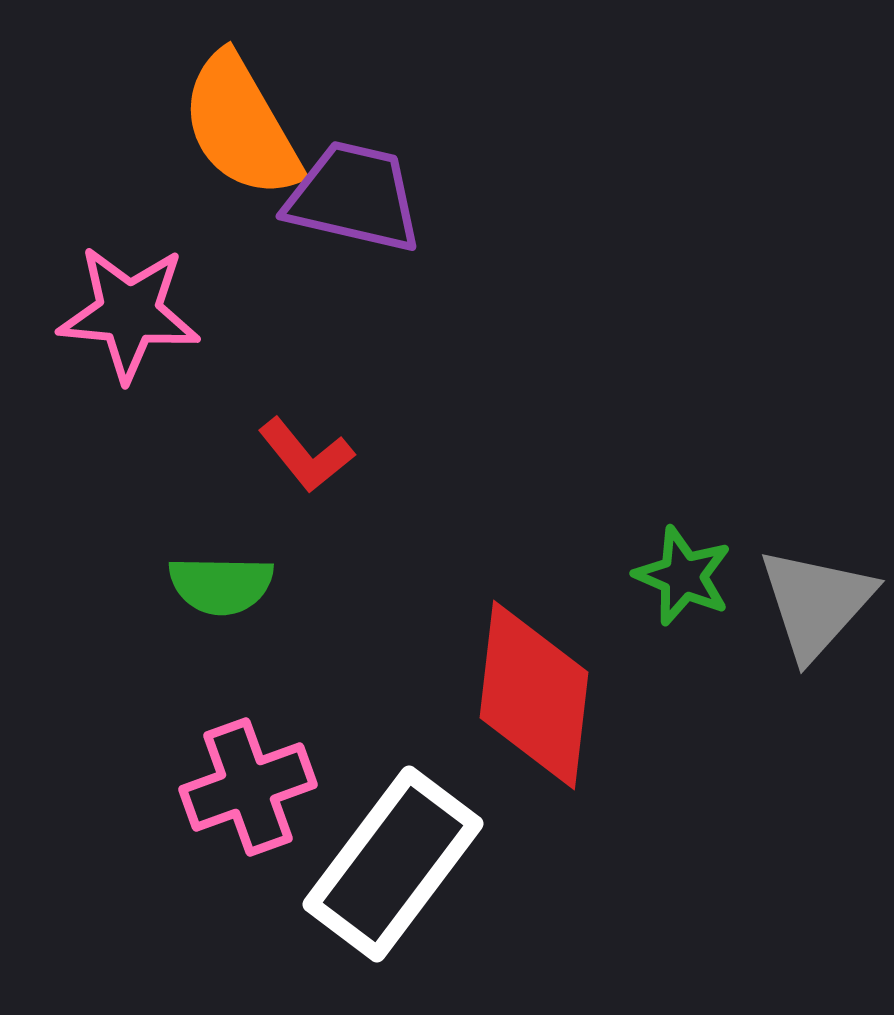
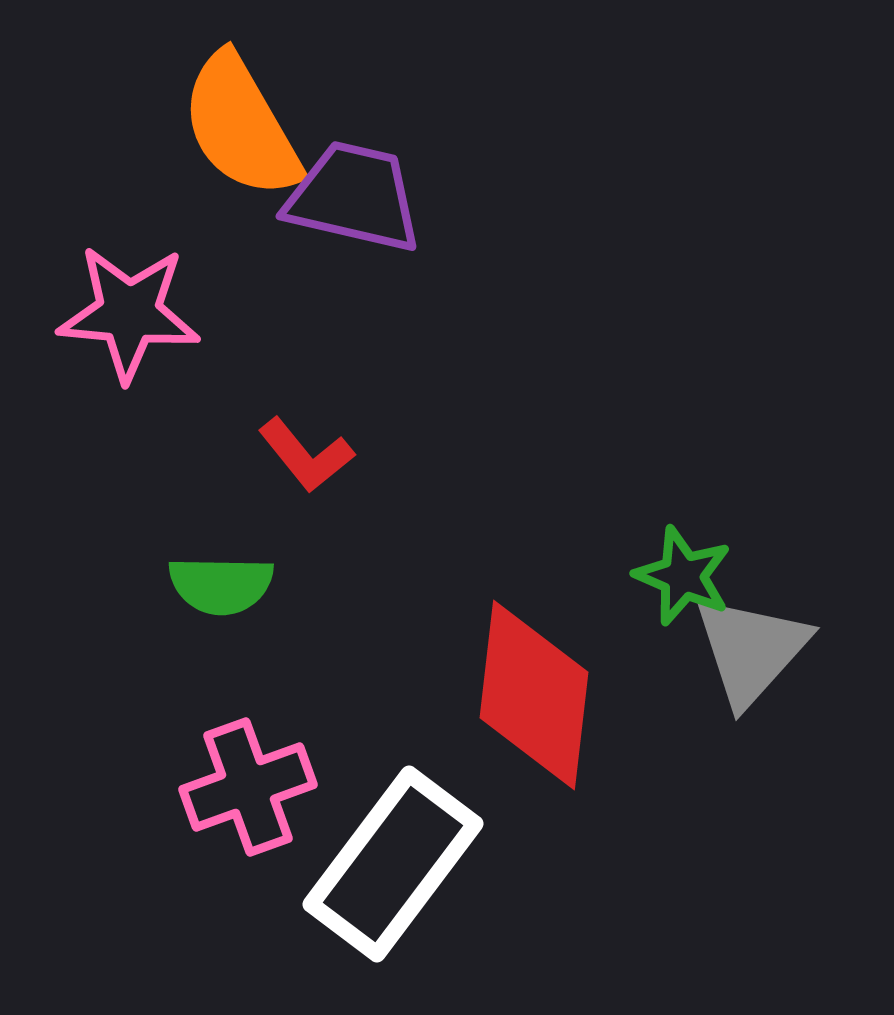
gray triangle: moved 65 px left, 47 px down
